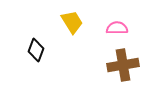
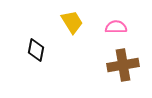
pink semicircle: moved 1 px left, 1 px up
black diamond: rotated 10 degrees counterclockwise
